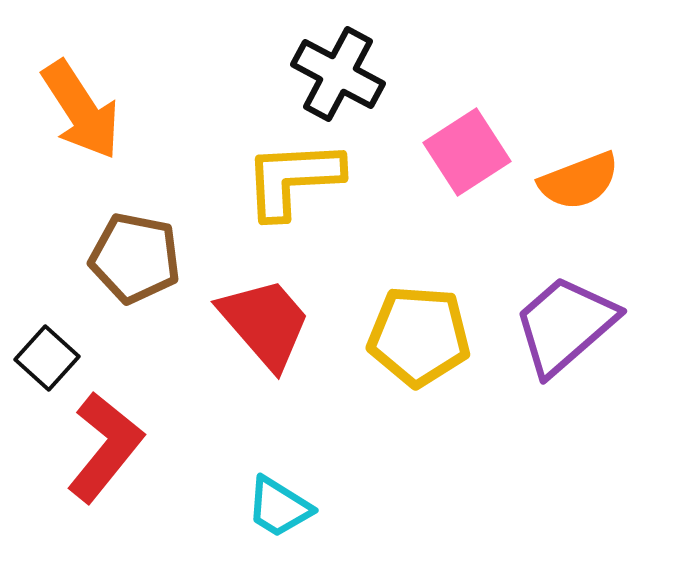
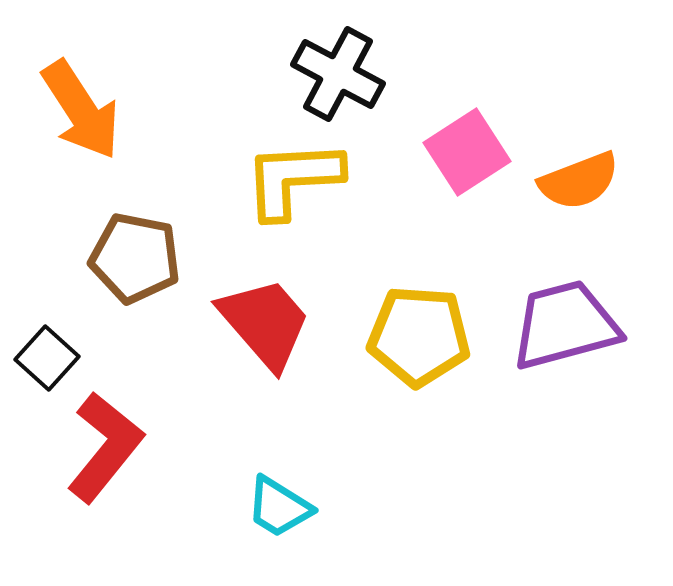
purple trapezoid: rotated 26 degrees clockwise
